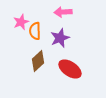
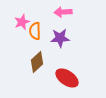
pink star: moved 1 px right
purple star: rotated 18 degrees clockwise
brown diamond: moved 1 px left, 1 px down
red ellipse: moved 3 px left, 9 px down
